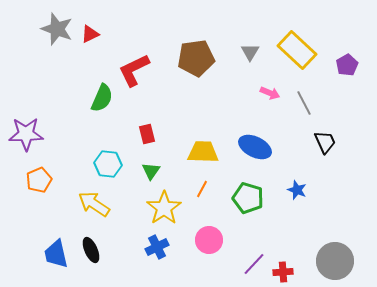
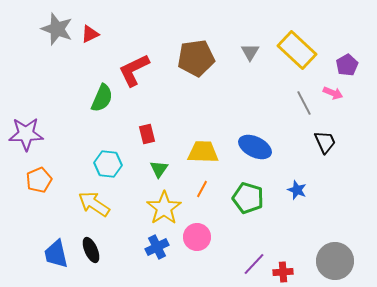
pink arrow: moved 63 px right
green triangle: moved 8 px right, 2 px up
pink circle: moved 12 px left, 3 px up
